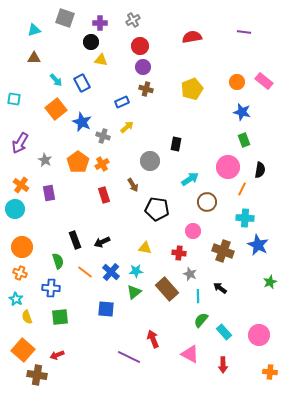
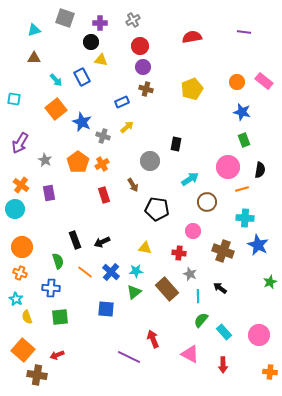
blue rectangle at (82, 83): moved 6 px up
orange line at (242, 189): rotated 48 degrees clockwise
